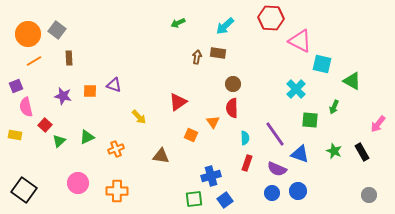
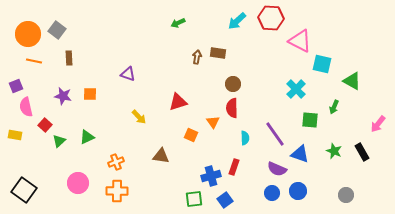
cyan arrow at (225, 26): moved 12 px right, 5 px up
orange line at (34, 61): rotated 42 degrees clockwise
purple triangle at (114, 85): moved 14 px right, 11 px up
orange square at (90, 91): moved 3 px down
red triangle at (178, 102): rotated 18 degrees clockwise
orange cross at (116, 149): moved 13 px down
red rectangle at (247, 163): moved 13 px left, 4 px down
gray circle at (369, 195): moved 23 px left
